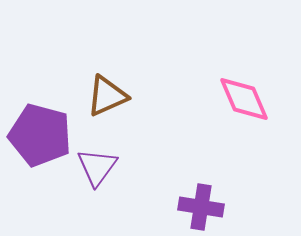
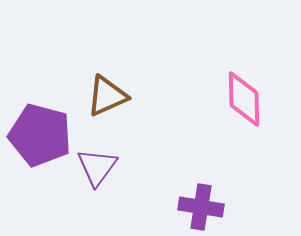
pink diamond: rotated 22 degrees clockwise
